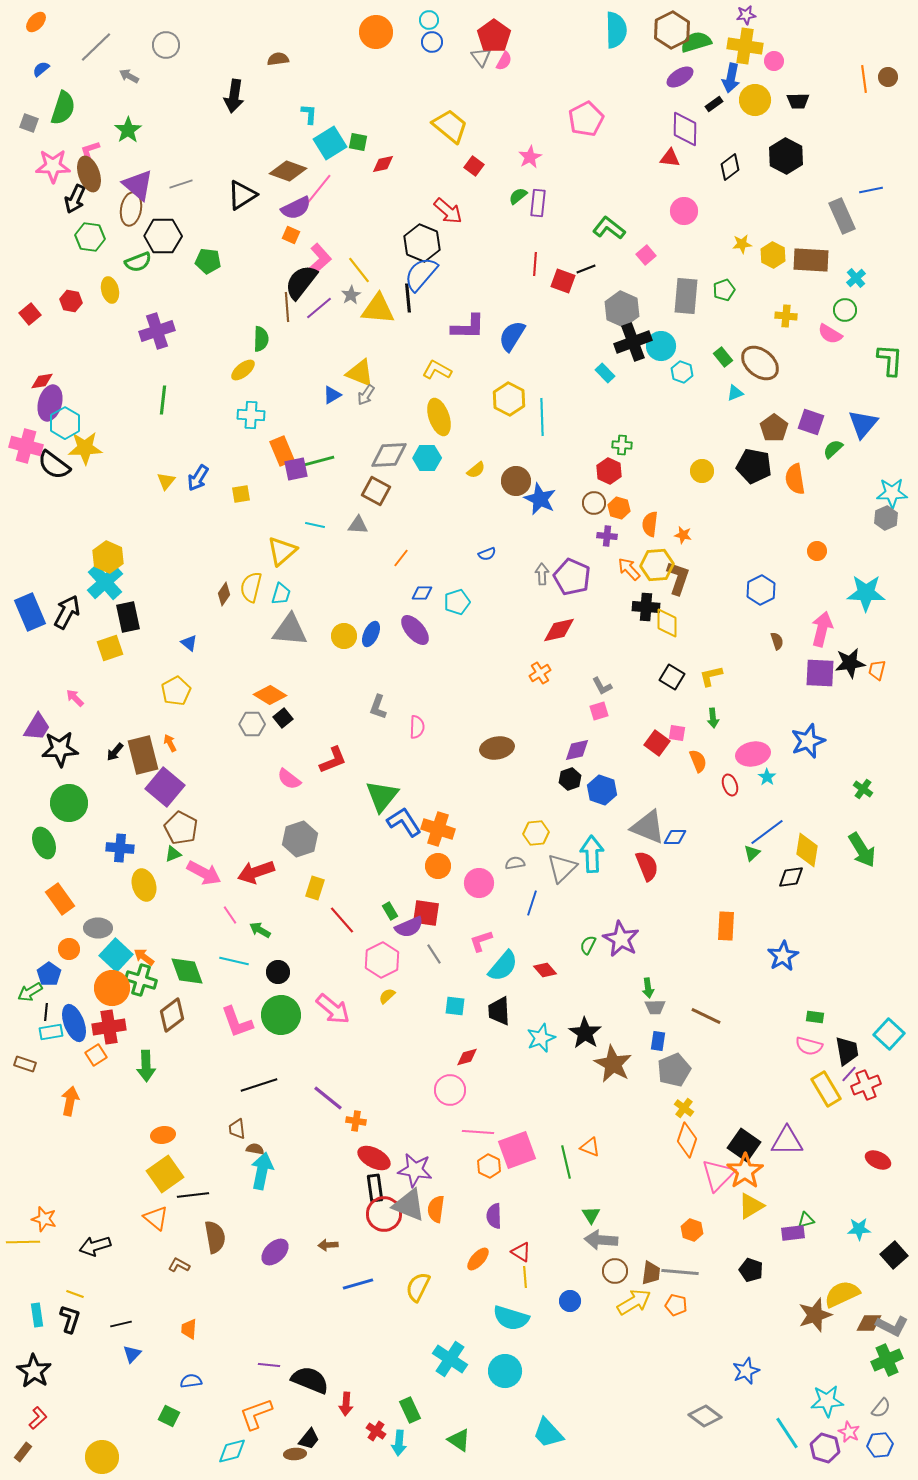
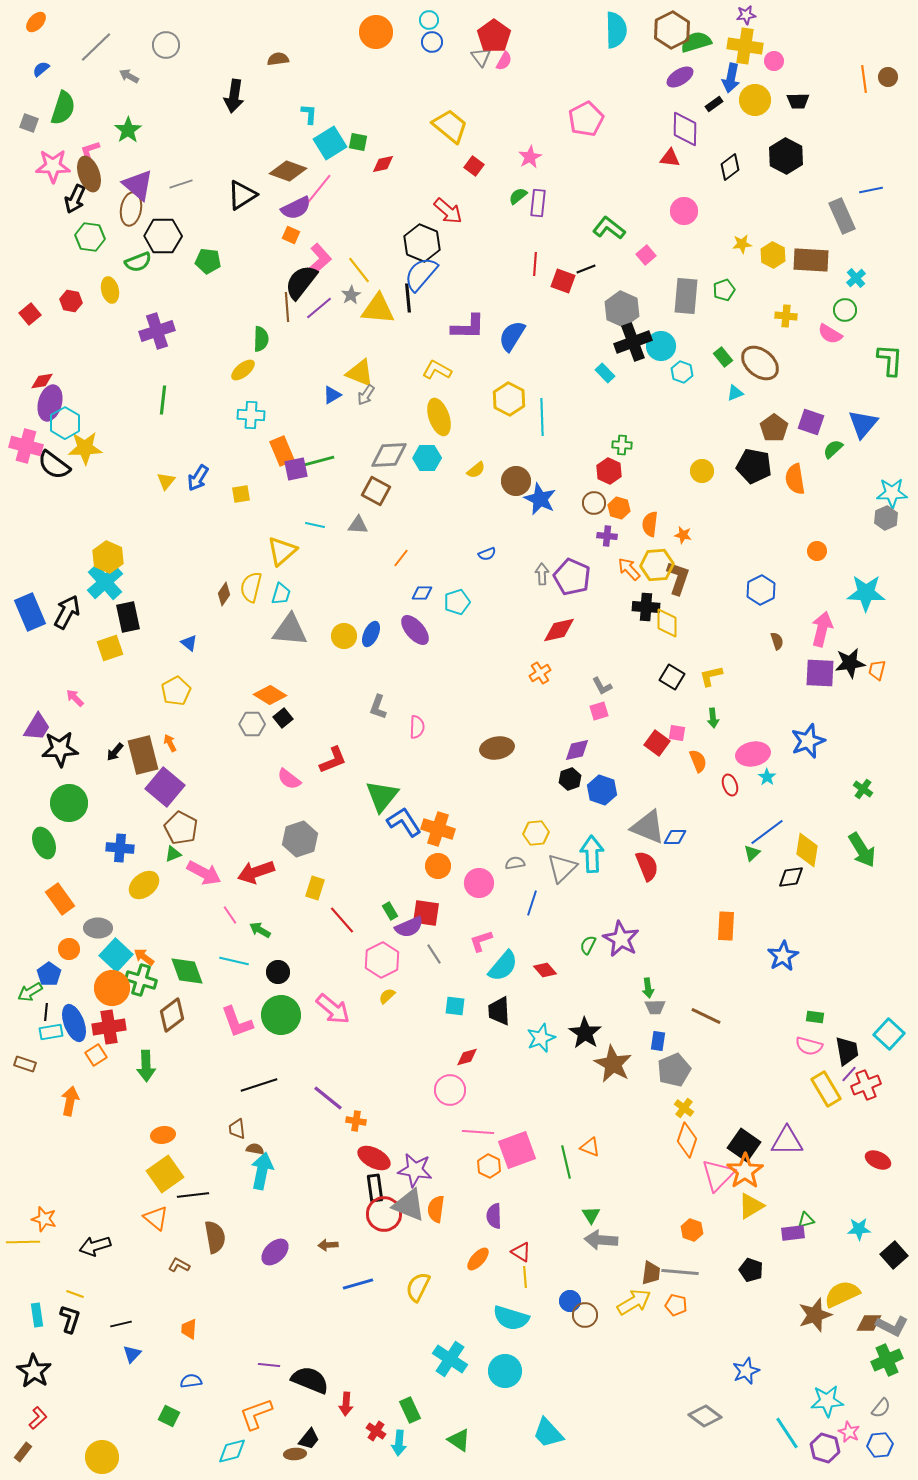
yellow ellipse at (144, 885): rotated 68 degrees clockwise
brown circle at (615, 1271): moved 30 px left, 44 px down
